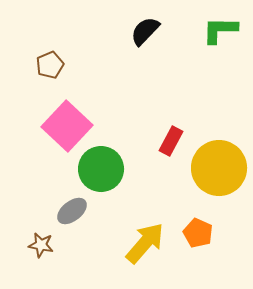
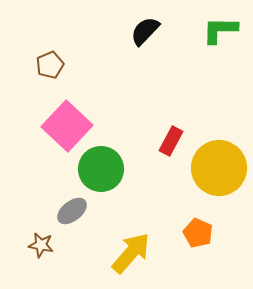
yellow arrow: moved 14 px left, 10 px down
